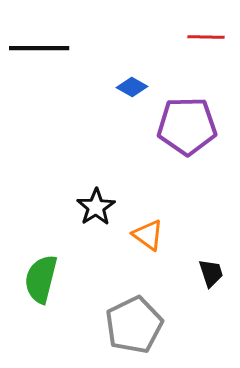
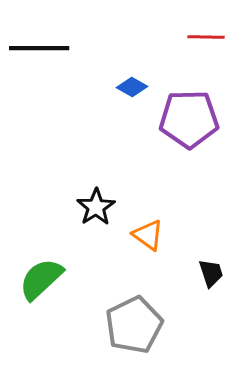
purple pentagon: moved 2 px right, 7 px up
green semicircle: rotated 33 degrees clockwise
